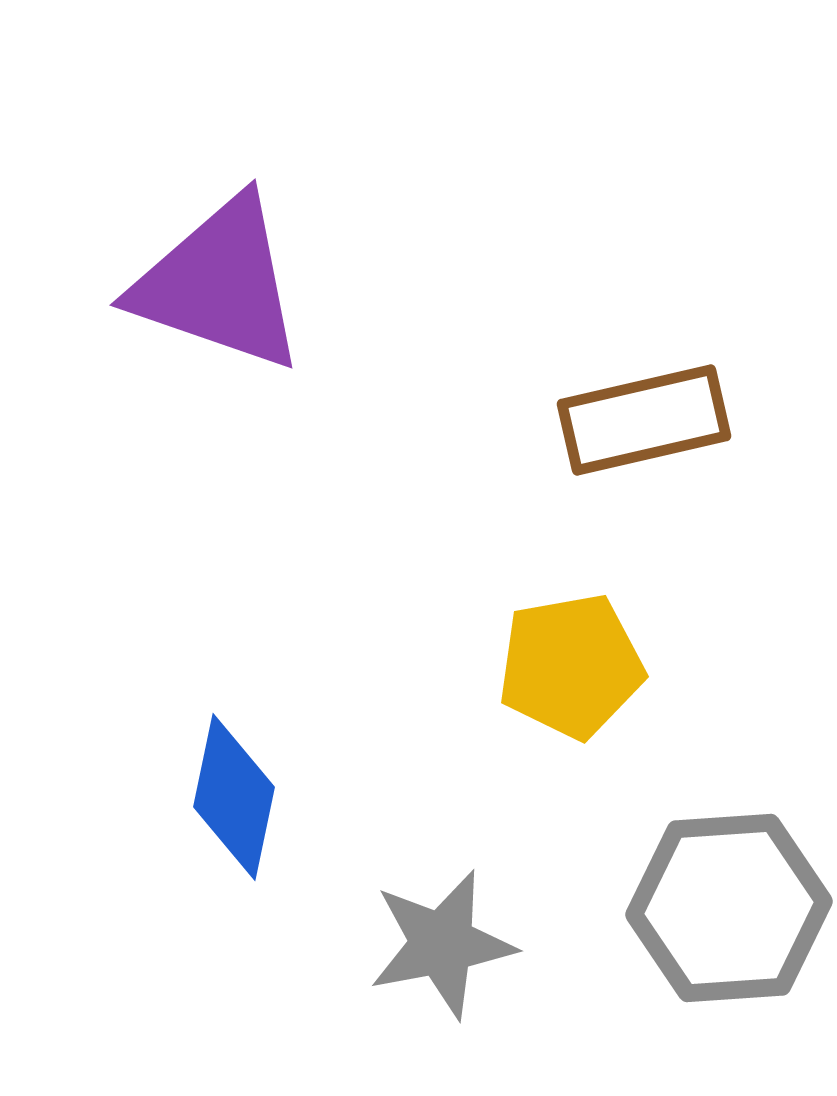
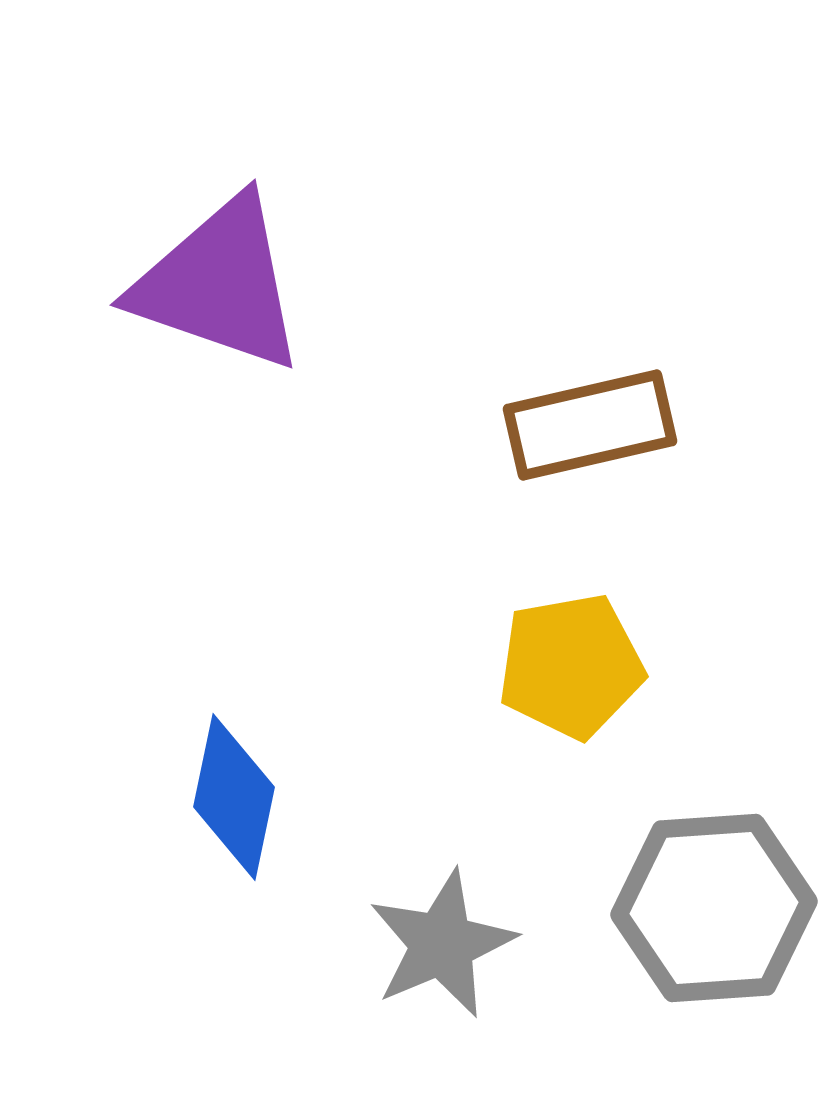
brown rectangle: moved 54 px left, 5 px down
gray hexagon: moved 15 px left
gray star: rotated 12 degrees counterclockwise
